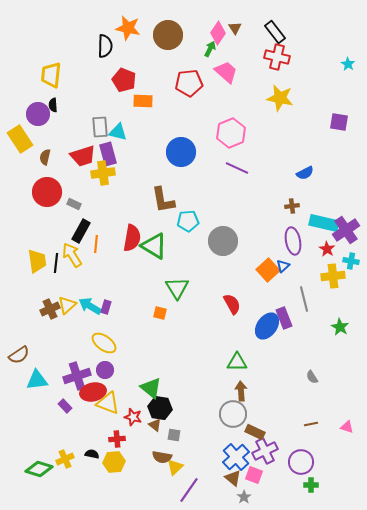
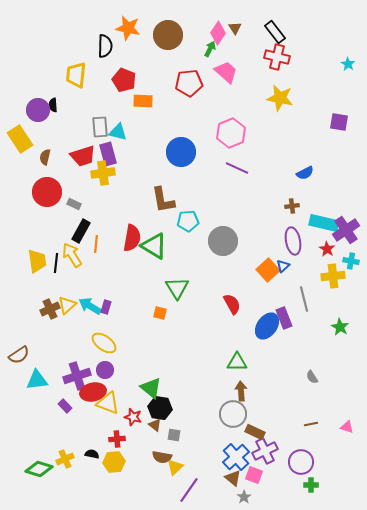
yellow trapezoid at (51, 75): moved 25 px right
purple circle at (38, 114): moved 4 px up
